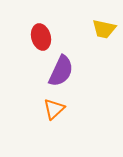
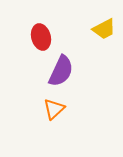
yellow trapezoid: rotated 40 degrees counterclockwise
